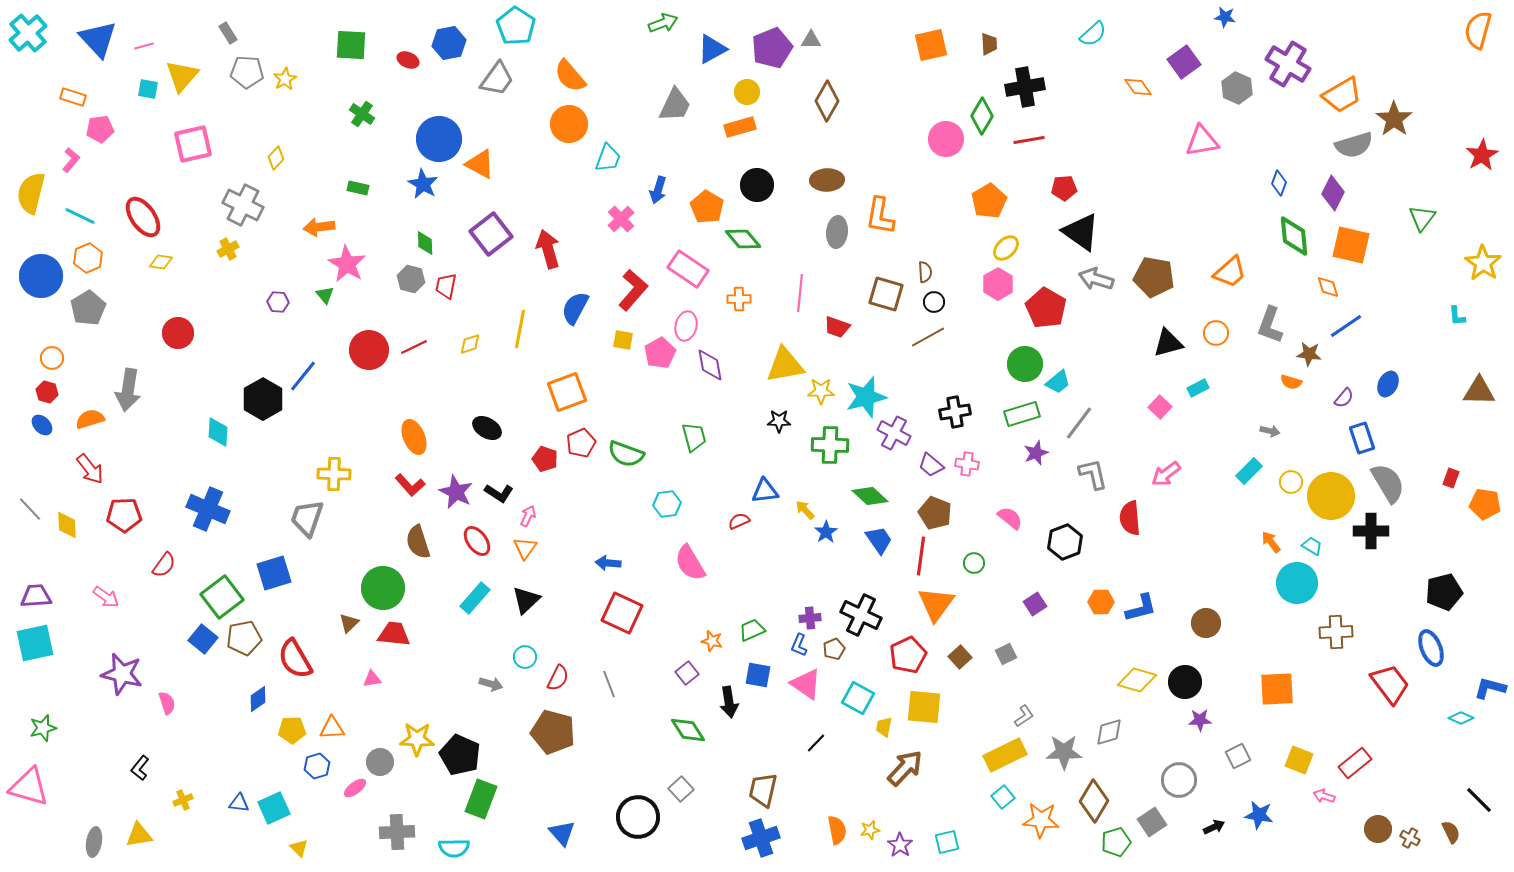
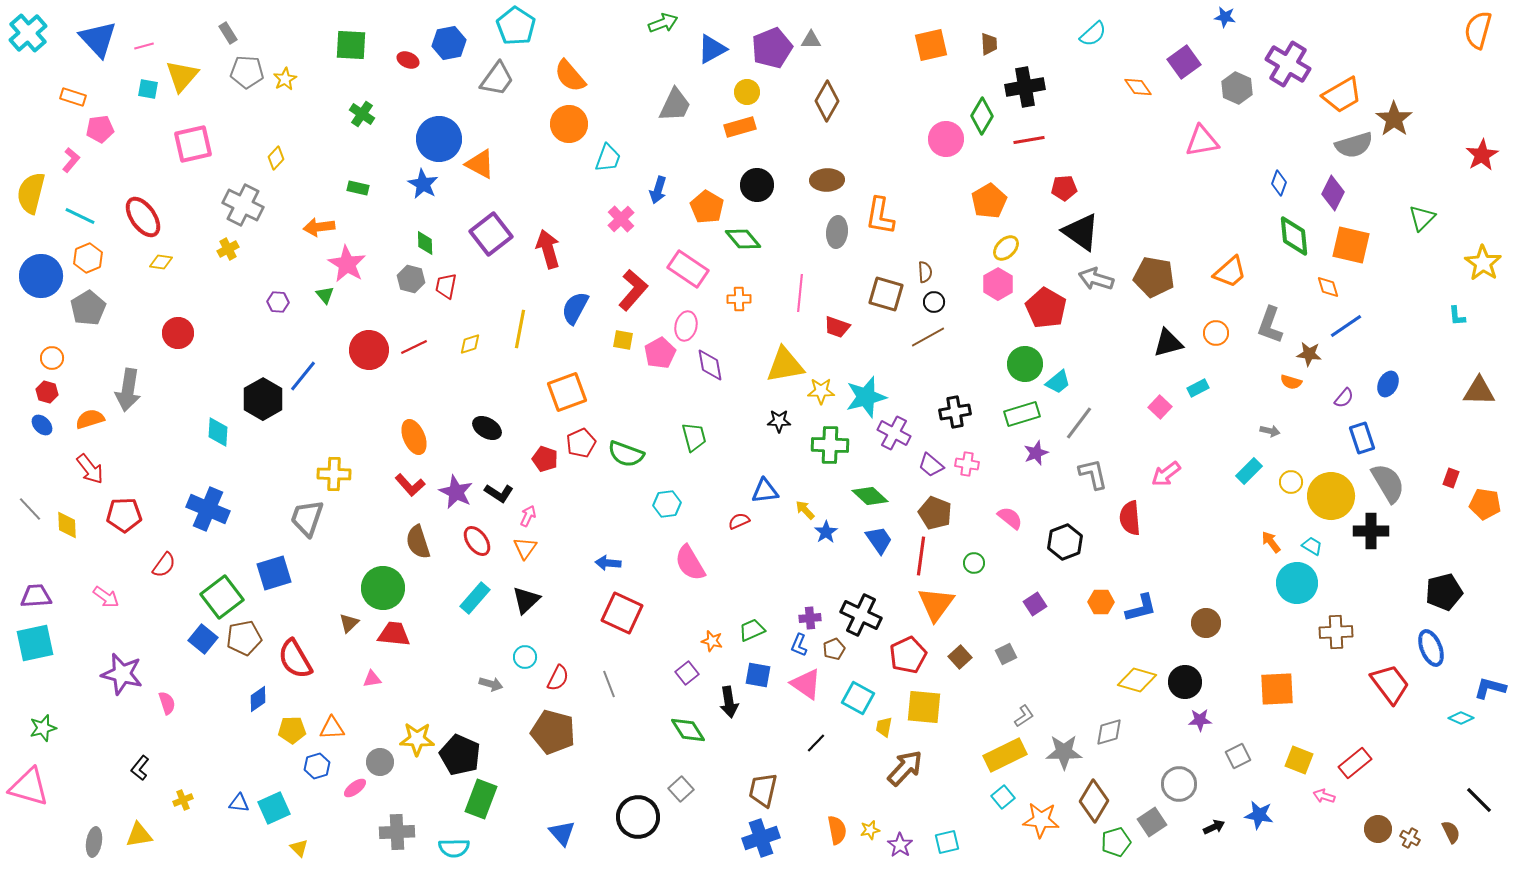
green triangle at (1422, 218): rotated 8 degrees clockwise
gray circle at (1179, 780): moved 4 px down
